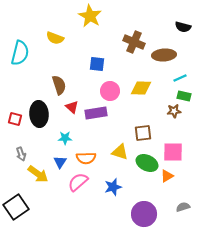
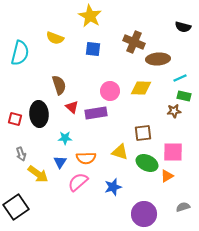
brown ellipse: moved 6 px left, 4 px down
blue square: moved 4 px left, 15 px up
